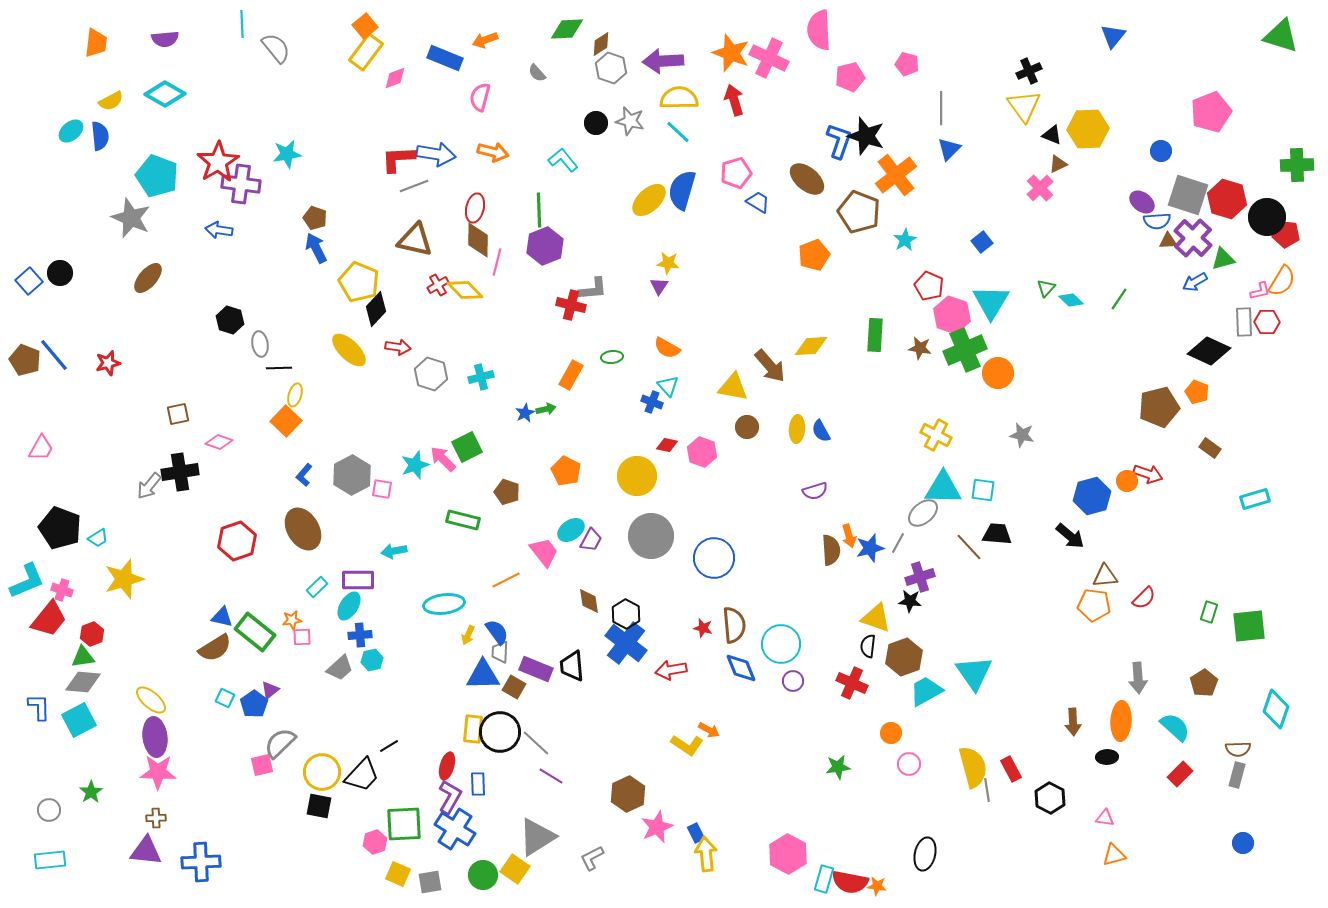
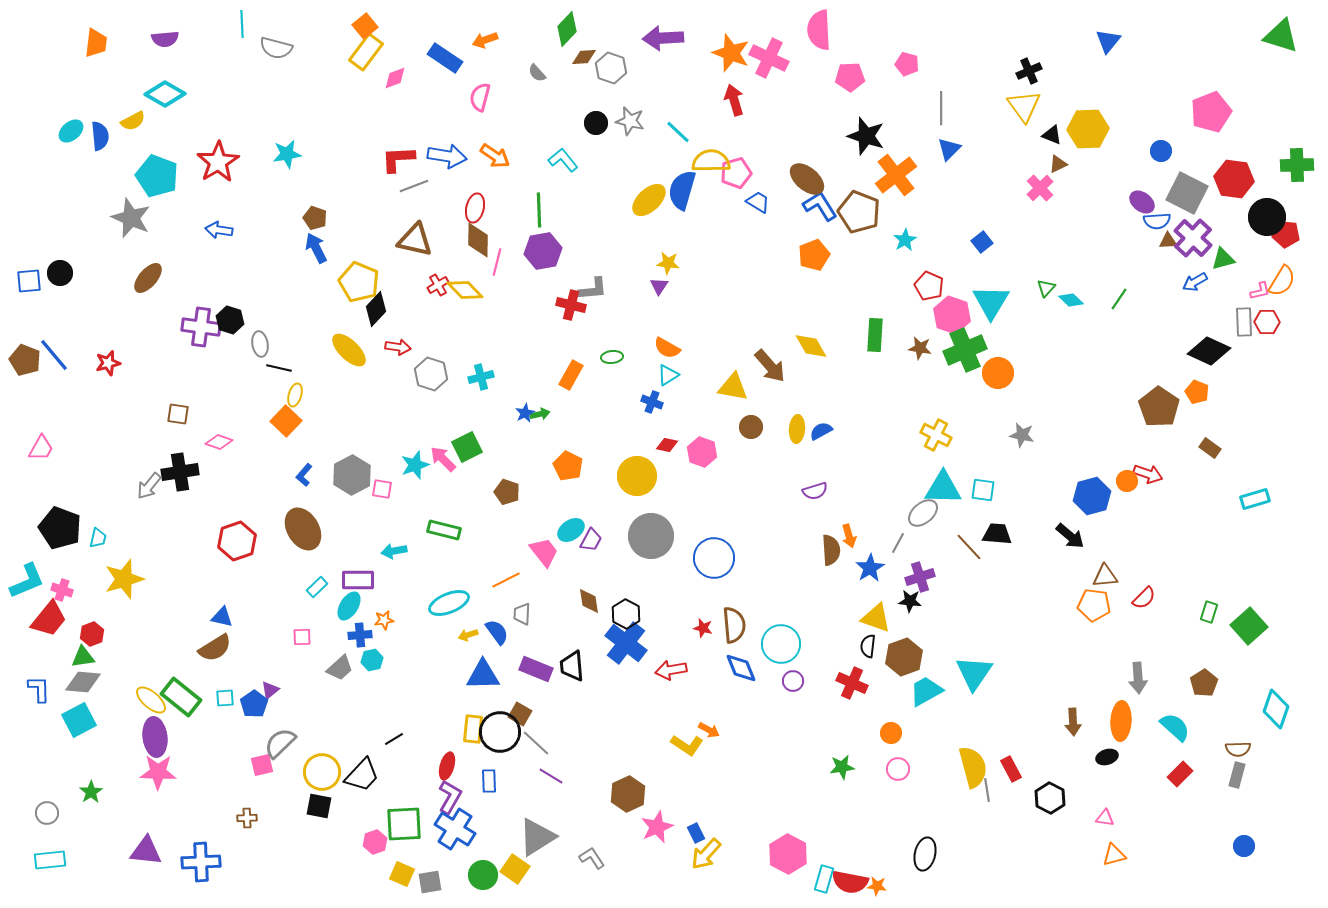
green diamond at (567, 29): rotated 44 degrees counterclockwise
blue triangle at (1113, 36): moved 5 px left, 5 px down
brown diamond at (601, 44): moved 17 px left, 13 px down; rotated 30 degrees clockwise
gray semicircle at (276, 48): rotated 144 degrees clockwise
blue rectangle at (445, 58): rotated 12 degrees clockwise
purple arrow at (663, 61): moved 23 px up
pink pentagon at (850, 77): rotated 12 degrees clockwise
yellow semicircle at (679, 98): moved 32 px right, 63 px down
yellow semicircle at (111, 101): moved 22 px right, 20 px down
blue L-shape at (839, 141): moved 19 px left, 65 px down; rotated 51 degrees counterclockwise
orange arrow at (493, 152): moved 2 px right, 4 px down; rotated 20 degrees clockwise
blue arrow at (436, 154): moved 11 px right, 2 px down
purple cross at (241, 184): moved 40 px left, 143 px down
gray square at (1188, 195): moved 1 px left, 2 px up; rotated 9 degrees clockwise
red hexagon at (1227, 199): moved 7 px right, 20 px up; rotated 9 degrees counterclockwise
purple hexagon at (545, 246): moved 2 px left, 5 px down; rotated 12 degrees clockwise
blue square at (29, 281): rotated 36 degrees clockwise
yellow diamond at (811, 346): rotated 64 degrees clockwise
black line at (279, 368): rotated 15 degrees clockwise
cyan triangle at (668, 386): moved 11 px up; rotated 40 degrees clockwise
brown pentagon at (1159, 407): rotated 24 degrees counterclockwise
green arrow at (546, 409): moved 6 px left, 5 px down
brown square at (178, 414): rotated 20 degrees clockwise
brown circle at (747, 427): moved 4 px right
blue semicircle at (821, 431): rotated 90 degrees clockwise
orange pentagon at (566, 471): moved 2 px right, 5 px up
green rectangle at (463, 520): moved 19 px left, 10 px down
cyan trapezoid at (98, 538): rotated 45 degrees counterclockwise
blue star at (870, 548): moved 20 px down; rotated 16 degrees counterclockwise
cyan ellipse at (444, 604): moved 5 px right, 1 px up; rotated 15 degrees counterclockwise
orange star at (292, 620): moved 92 px right
green square at (1249, 626): rotated 36 degrees counterclockwise
green rectangle at (255, 632): moved 74 px left, 65 px down
yellow arrow at (468, 635): rotated 48 degrees clockwise
gray trapezoid at (500, 652): moved 22 px right, 38 px up
cyan triangle at (974, 673): rotated 9 degrees clockwise
brown square at (514, 687): moved 6 px right, 27 px down
cyan square at (225, 698): rotated 30 degrees counterclockwise
blue L-shape at (39, 707): moved 18 px up
black line at (389, 746): moved 5 px right, 7 px up
black ellipse at (1107, 757): rotated 15 degrees counterclockwise
pink circle at (909, 764): moved 11 px left, 5 px down
green star at (838, 767): moved 4 px right
blue rectangle at (478, 784): moved 11 px right, 3 px up
gray circle at (49, 810): moved 2 px left, 3 px down
brown cross at (156, 818): moved 91 px right
blue circle at (1243, 843): moved 1 px right, 3 px down
yellow arrow at (706, 854): rotated 132 degrees counterclockwise
gray L-shape at (592, 858): rotated 84 degrees clockwise
yellow square at (398, 874): moved 4 px right
